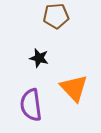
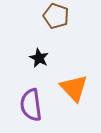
brown pentagon: rotated 25 degrees clockwise
black star: rotated 12 degrees clockwise
